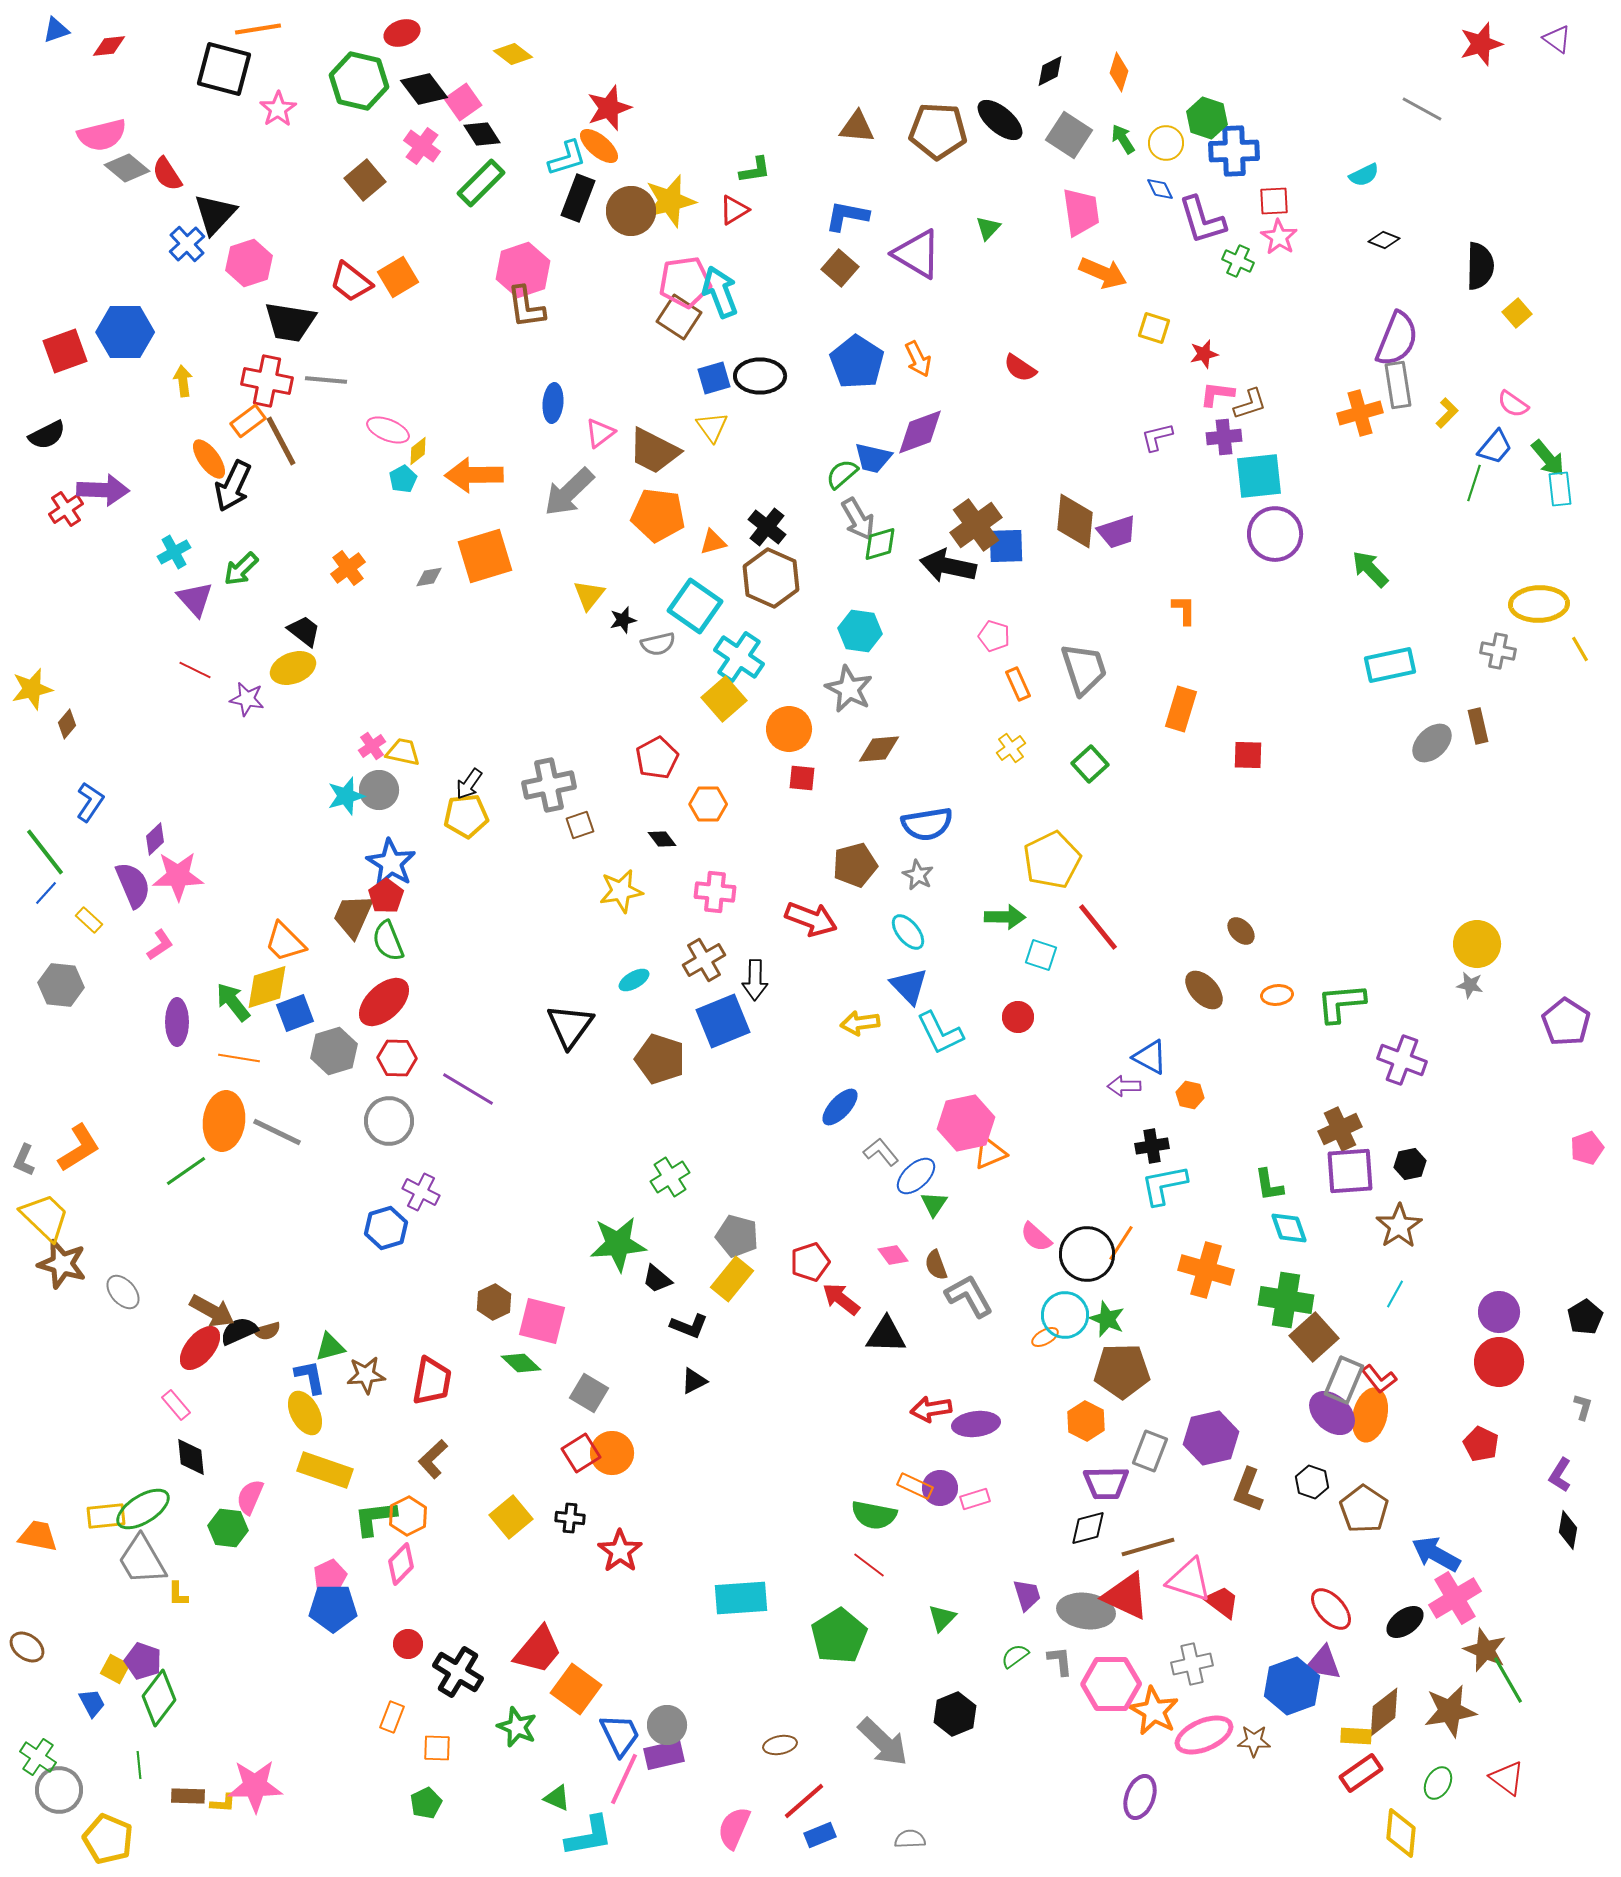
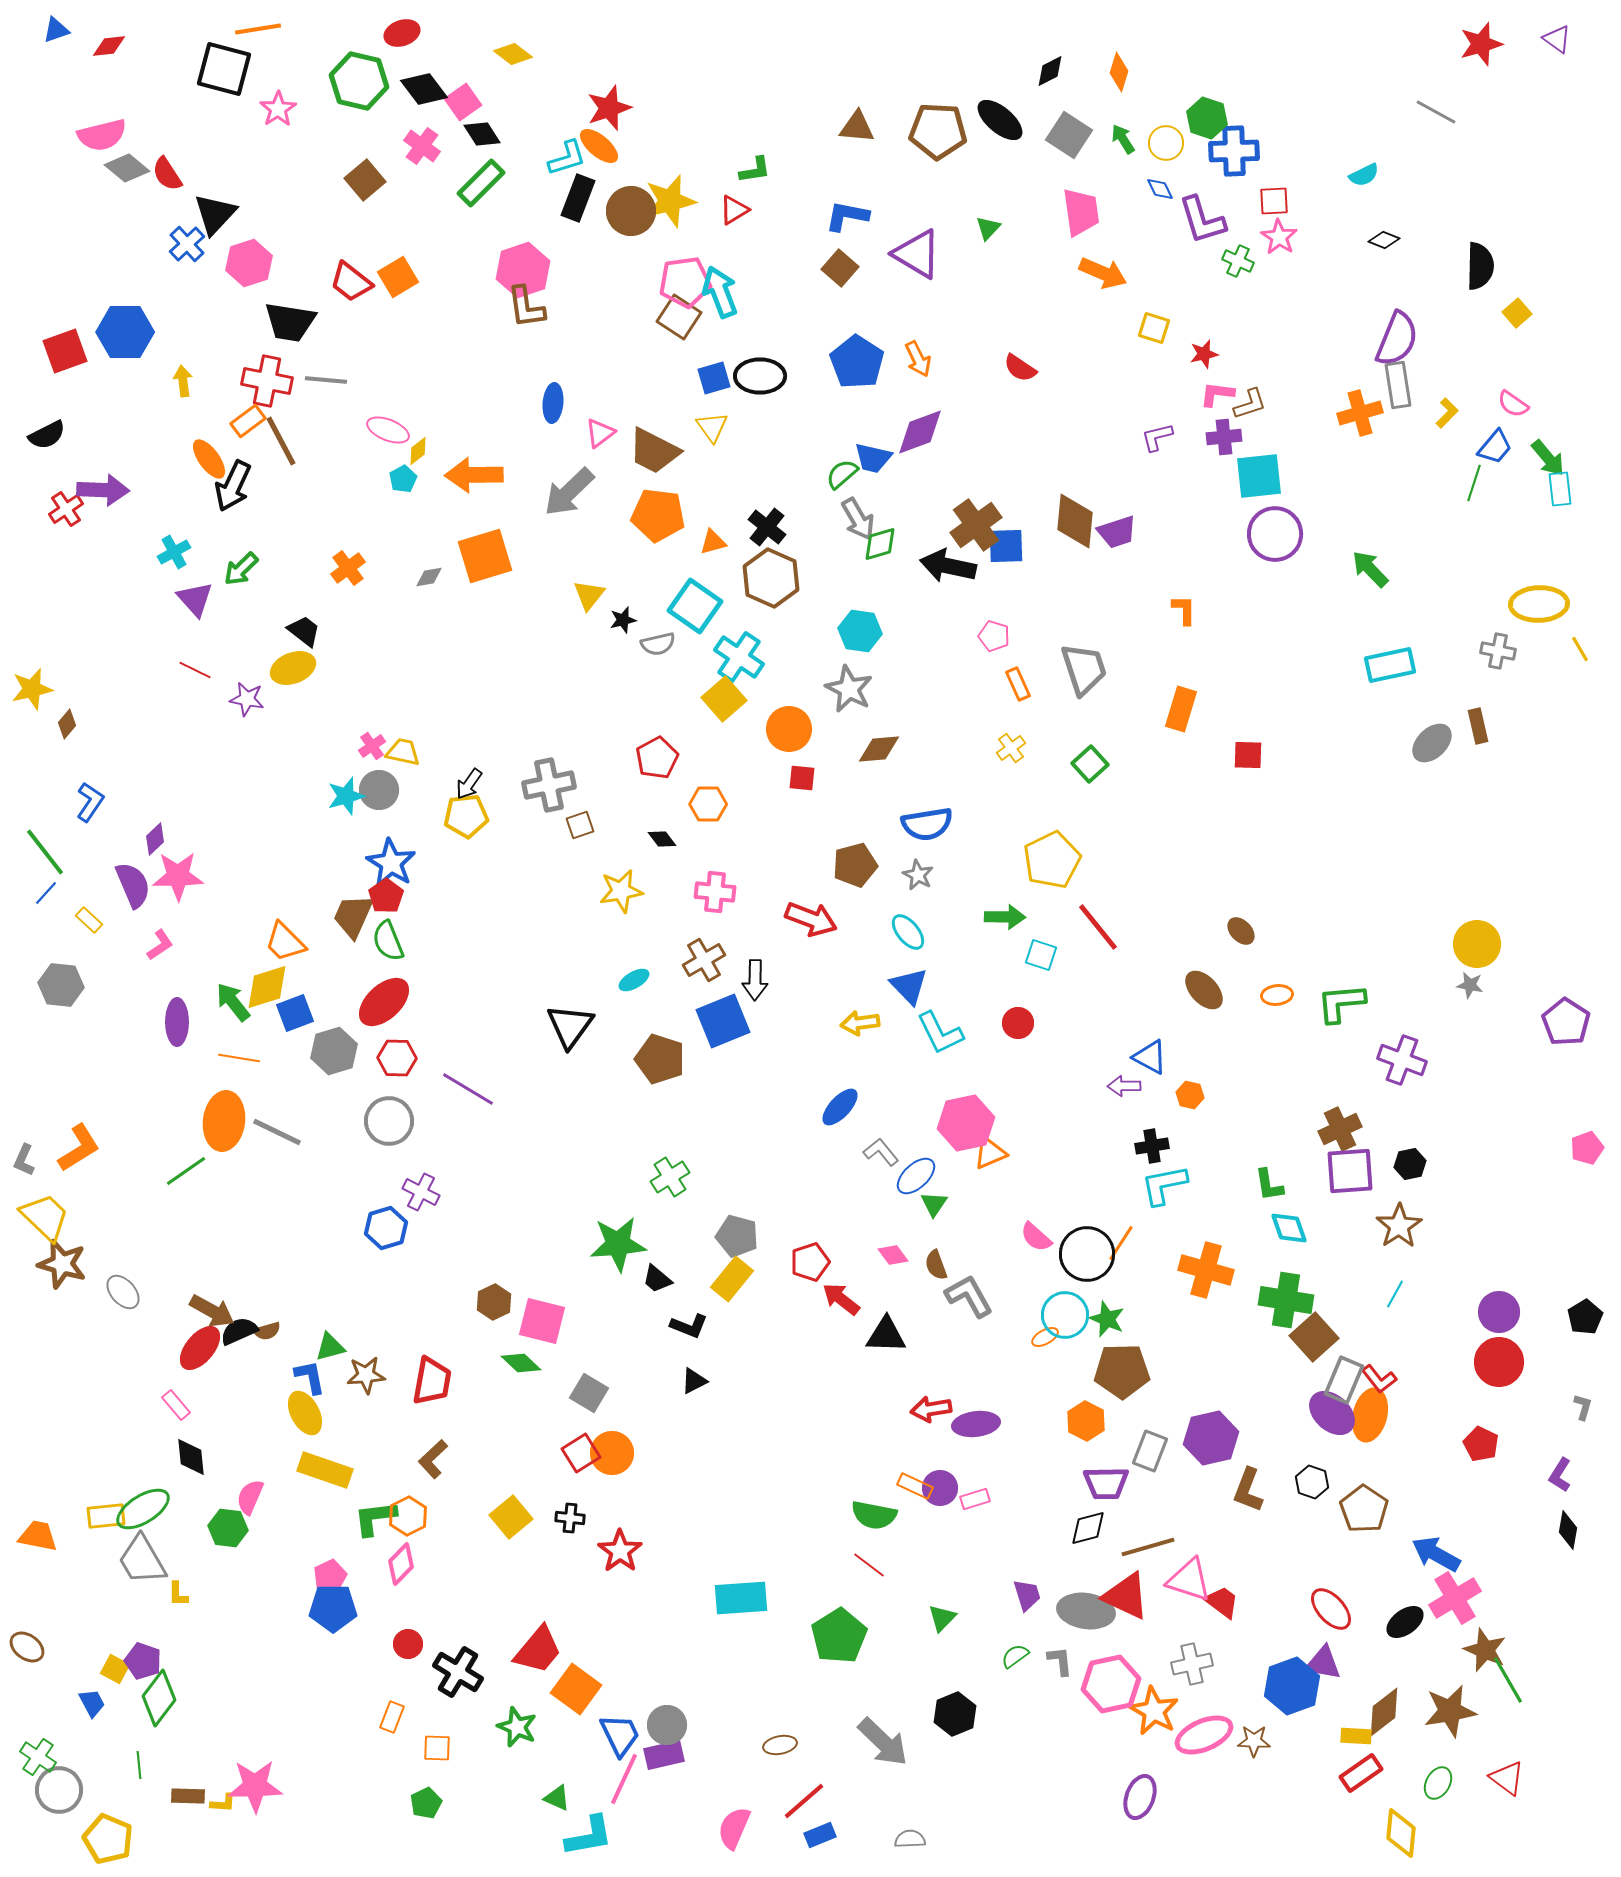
gray line at (1422, 109): moved 14 px right, 3 px down
red circle at (1018, 1017): moved 6 px down
pink hexagon at (1111, 1684): rotated 12 degrees counterclockwise
